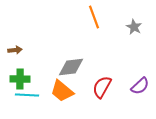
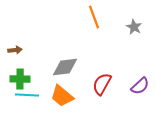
gray diamond: moved 6 px left
red semicircle: moved 3 px up
orange trapezoid: moved 5 px down
